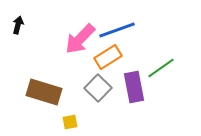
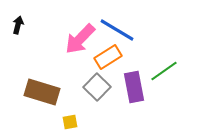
blue line: rotated 51 degrees clockwise
green line: moved 3 px right, 3 px down
gray square: moved 1 px left, 1 px up
brown rectangle: moved 2 px left
